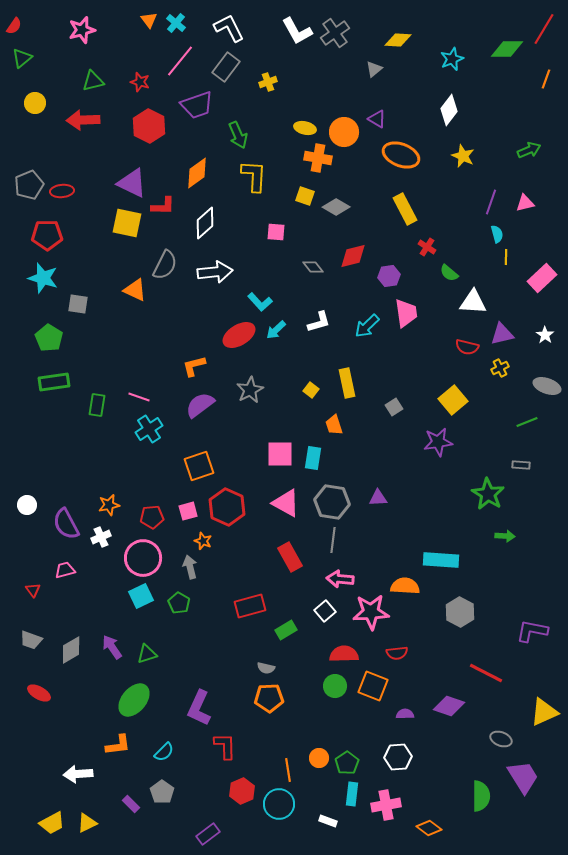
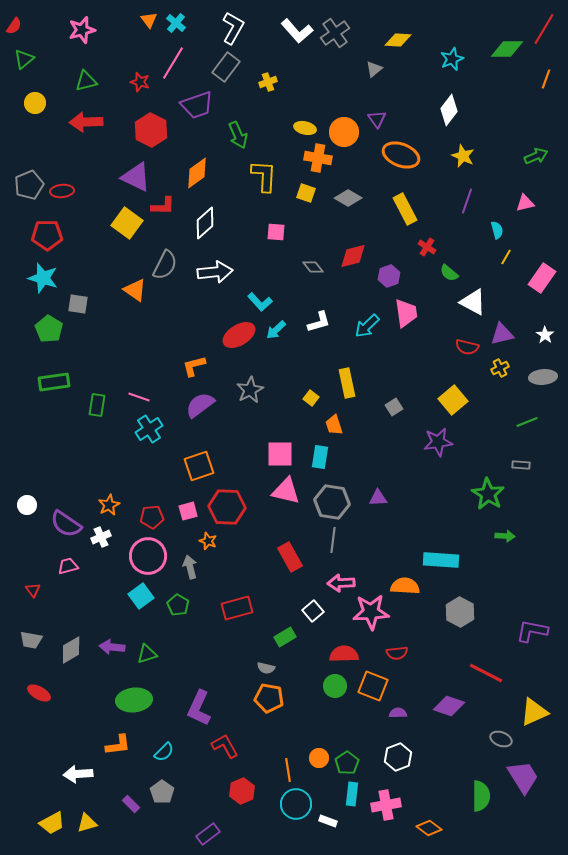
white L-shape at (229, 28): moved 4 px right; rotated 56 degrees clockwise
white L-shape at (297, 31): rotated 12 degrees counterclockwise
green triangle at (22, 58): moved 2 px right, 1 px down
pink line at (180, 61): moved 7 px left, 2 px down; rotated 8 degrees counterclockwise
green triangle at (93, 81): moved 7 px left
purple triangle at (377, 119): rotated 24 degrees clockwise
red arrow at (83, 120): moved 3 px right, 2 px down
red hexagon at (149, 126): moved 2 px right, 4 px down
green arrow at (529, 150): moved 7 px right, 6 px down
yellow L-shape at (254, 176): moved 10 px right
purple triangle at (132, 183): moved 4 px right, 6 px up
yellow square at (305, 196): moved 1 px right, 3 px up
purple line at (491, 202): moved 24 px left, 1 px up
gray diamond at (336, 207): moved 12 px right, 9 px up
yellow square at (127, 223): rotated 24 degrees clockwise
cyan semicircle at (497, 234): moved 4 px up
yellow line at (506, 257): rotated 28 degrees clockwise
purple hexagon at (389, 276): rotated 10 degrees counterclockwise
pink rectangle at (542, 278): rotated 12 degrees counterclockwise
orange triangle at (135, 290): rotated 10 degrees clockwise
white triangle at (473, 302): rotated 24 degrees clockwise
green pentagon at (49, 338): moved 9 px up
gray ellipse at (547, 386): moved 4 px left, 9 px up; rotated 24 degrees counterclockwise
yellow square at (311, 390): moved 8 px down
cyan rectangle at (313, 458): moved 7 px right, 1 px up
pink triangle at (286, 503): moved 12 px up; rotated 16 degrees counterclockwise
orange star at (109, 505): rotated 15 degrees counterclockwise
red hexagon at (227, 507): rotated 21 degrees counterclockwise
purple semicircle at (66, 524): rotated 28 degrees counterclockwise
orange star at (203, 541): moved 5 px right
pink circle at (143, 558): moved 5 px right, 2 px up
pink trapezoid at (65, 570): moved 3 px right, 4 px up
pink arrow at (340, 579): moved 1 px right, 4 px down; rotated 8 degrees counterclockwise
cyan square at (141, 596): rotated 10 degrees counterclockwise
green pentagon at (179, 603): moved 1 px left, 2 px down
red rectangle at (250, 606): moved 13 px left, 2 px down
white square at (325, 611): moved 12 px left
green rectangle at (286, 630): moved 1 px left, 7 px down
gray trapezoid at (31, 640): rotated 10 degrees counterclockwise
purple arrow at (112, 647): rotated 50 degrees counterclockwise
orange pentagon at (269, 698): rotated 12 degrees clockwise
green ellipse at (134, 700): rotated 44 degrees clockwise
yellow triangle at (544, 712): moved 10 px left
purple semicircle at (405, 714): moved 7 px left, 1 px up
red L-shape at (225, 746): rotated 28 degrees counterclockwise
white hexagon at (398, 757): rotated 16 degrees counterclockwise
cyan circle at (279, 804): moved 17 px right
yellow triangle at (87, 823): rotated 10 degrees clockwise
